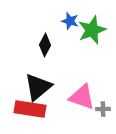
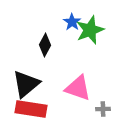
blue star: moved 2 px right, 1 px down; rotated 18 degrees clockwise
green star: moved 2 px left
black triangle: moved 12 px left, 3 px up
pink triangle: moved 4 px left, 9 px up
red rectangle: moved 1 px right
